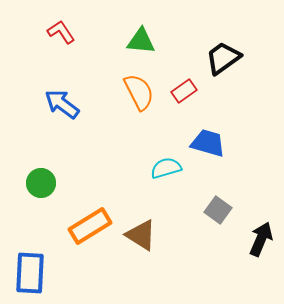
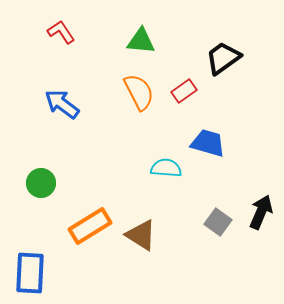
cyan semicircle: rotated 20 degrees clockwise
gray square: moved 12 px down
black arrow: moved 27 px up
